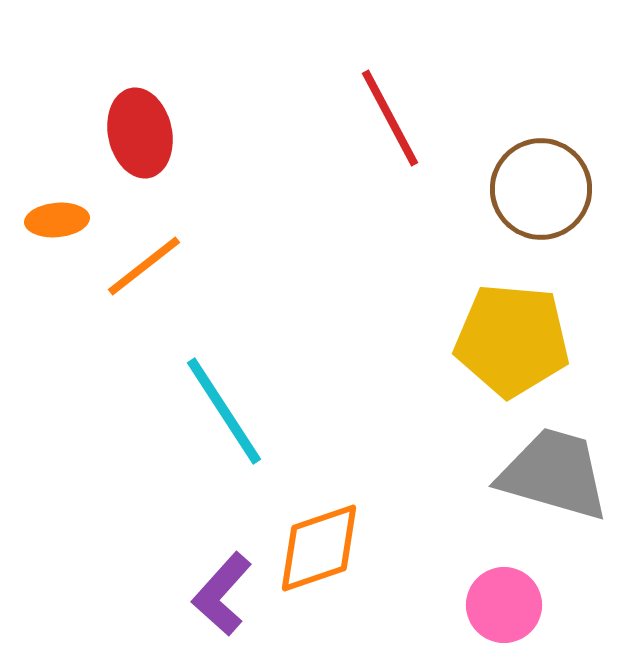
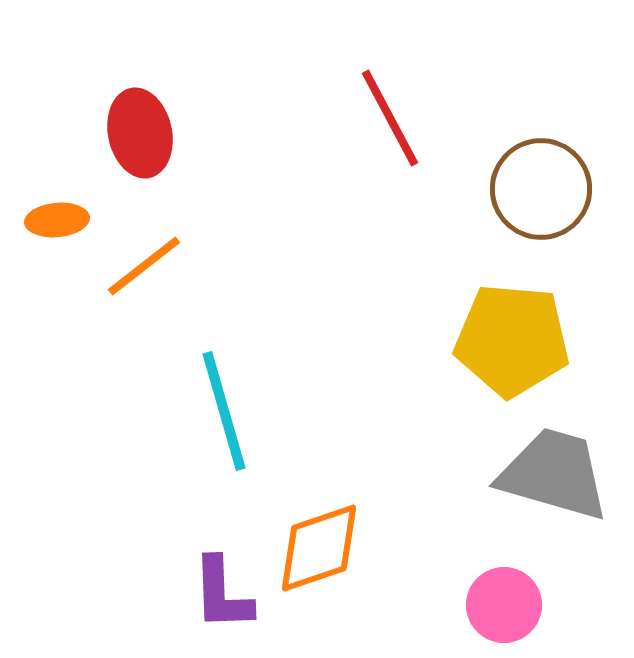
cyan line: rotated 17 degrees clockwise
purple L-shape: rotated 44 degrees counterclockwise
